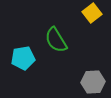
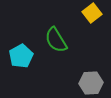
cyan pentagon: moved 2 px left, 2 px up; rotated 20 degrees counterclockwise
gray hexagon: moved 2 px left, 1 px down
